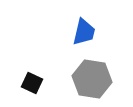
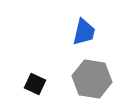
black square: moved 3 px right, 1 px down
